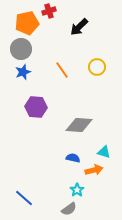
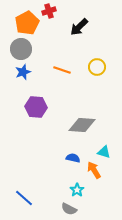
orange pentagon: rotated 15 degrees counterclockwise
orange line: rotated 36 degrees counterclockwise
gray diamond: moved 3 px right
orange arrow: rotated 108 degrees counterclockwise
gray semicircle: rotated 63 degrees clockwise
